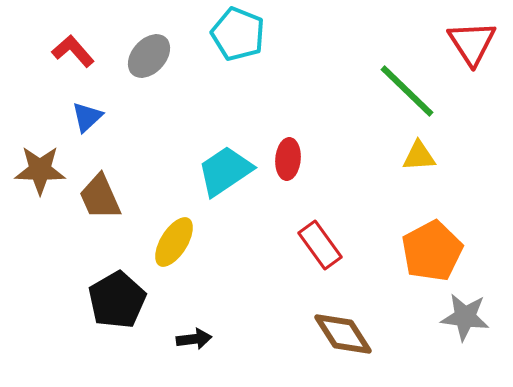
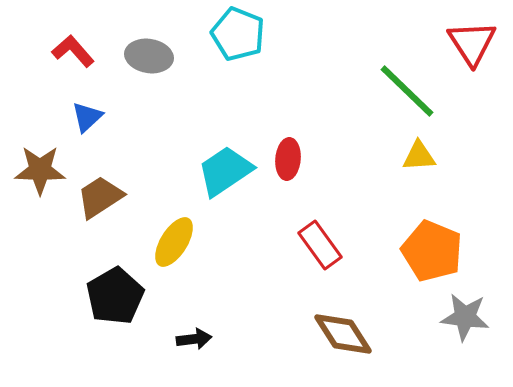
gray ellipse: rotated 57 degrees clockwise
brown trapezoid: rotated 81 degrees clockwise
orange pentagon: rotated 22 degrees counterclockwise
black pentagon: moved 2 px left, 4 px up
